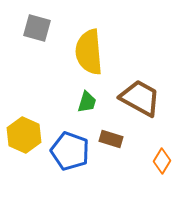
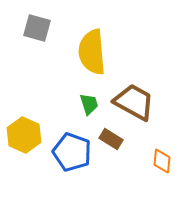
yellow semicircle: moved 3 px right
brown trapezoid: moved 6 px left, 4 px down
green trapezoid: moved 2 px right, 2 px down; rotated 35 degrees counterclockwise
brown rectangle: rotated 15 degrees clockwise
blue pentagon: moved 2 px right, 1 px down
orange diamond: rotated 25 degrees counterclockwise
